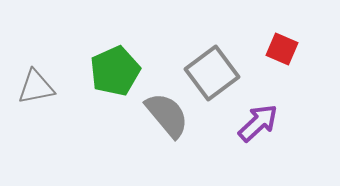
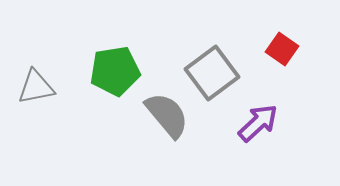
red square: rotated 12 degrees clockwise
green pentagon: rotated 15 degrees clockwise
